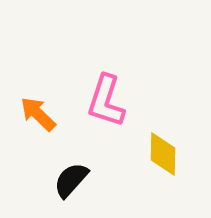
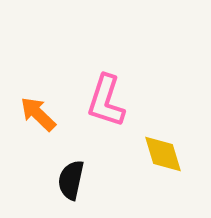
yellow diamond: rotated 18 degrees counterclockwise
black semicircle: rotated 30 degrees counterclockwise
